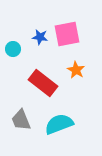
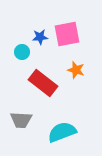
blue star: rotated 14 degrees counterclockwise
cyan circle: moved 9 px right, 3 px down
orange star: rotated 12 degrees counterclockwise
gray trapezoid: rotated 65 degrees counterclockwise
cyan semicircle: moved 3 px right, 8 px down
